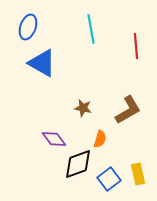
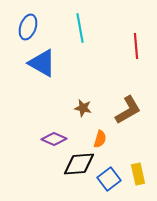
cyan line: moved 11 px left, 1 px up
purple diamond: rotated 30 degrees counterclockwise
black diamond: moved 1 px right; rotated 16 degrees clockwise
